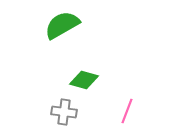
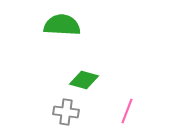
green semicircle: rotated 33 degrees clockwise
gray cross: moved 2 px right
